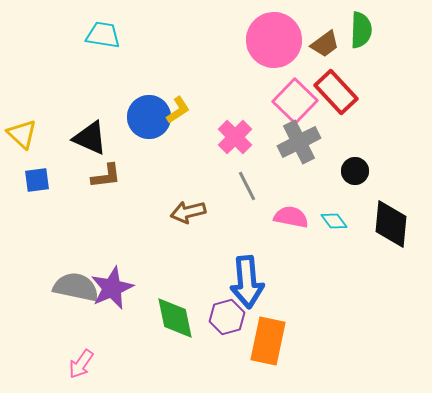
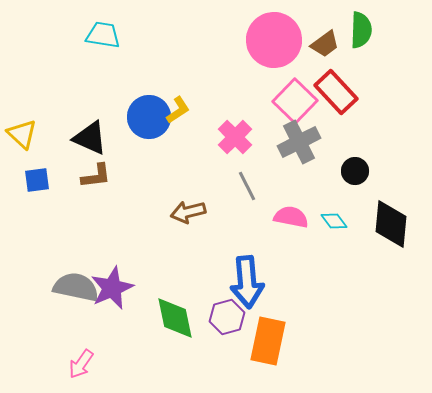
brown L-shape: moved 10 px left
